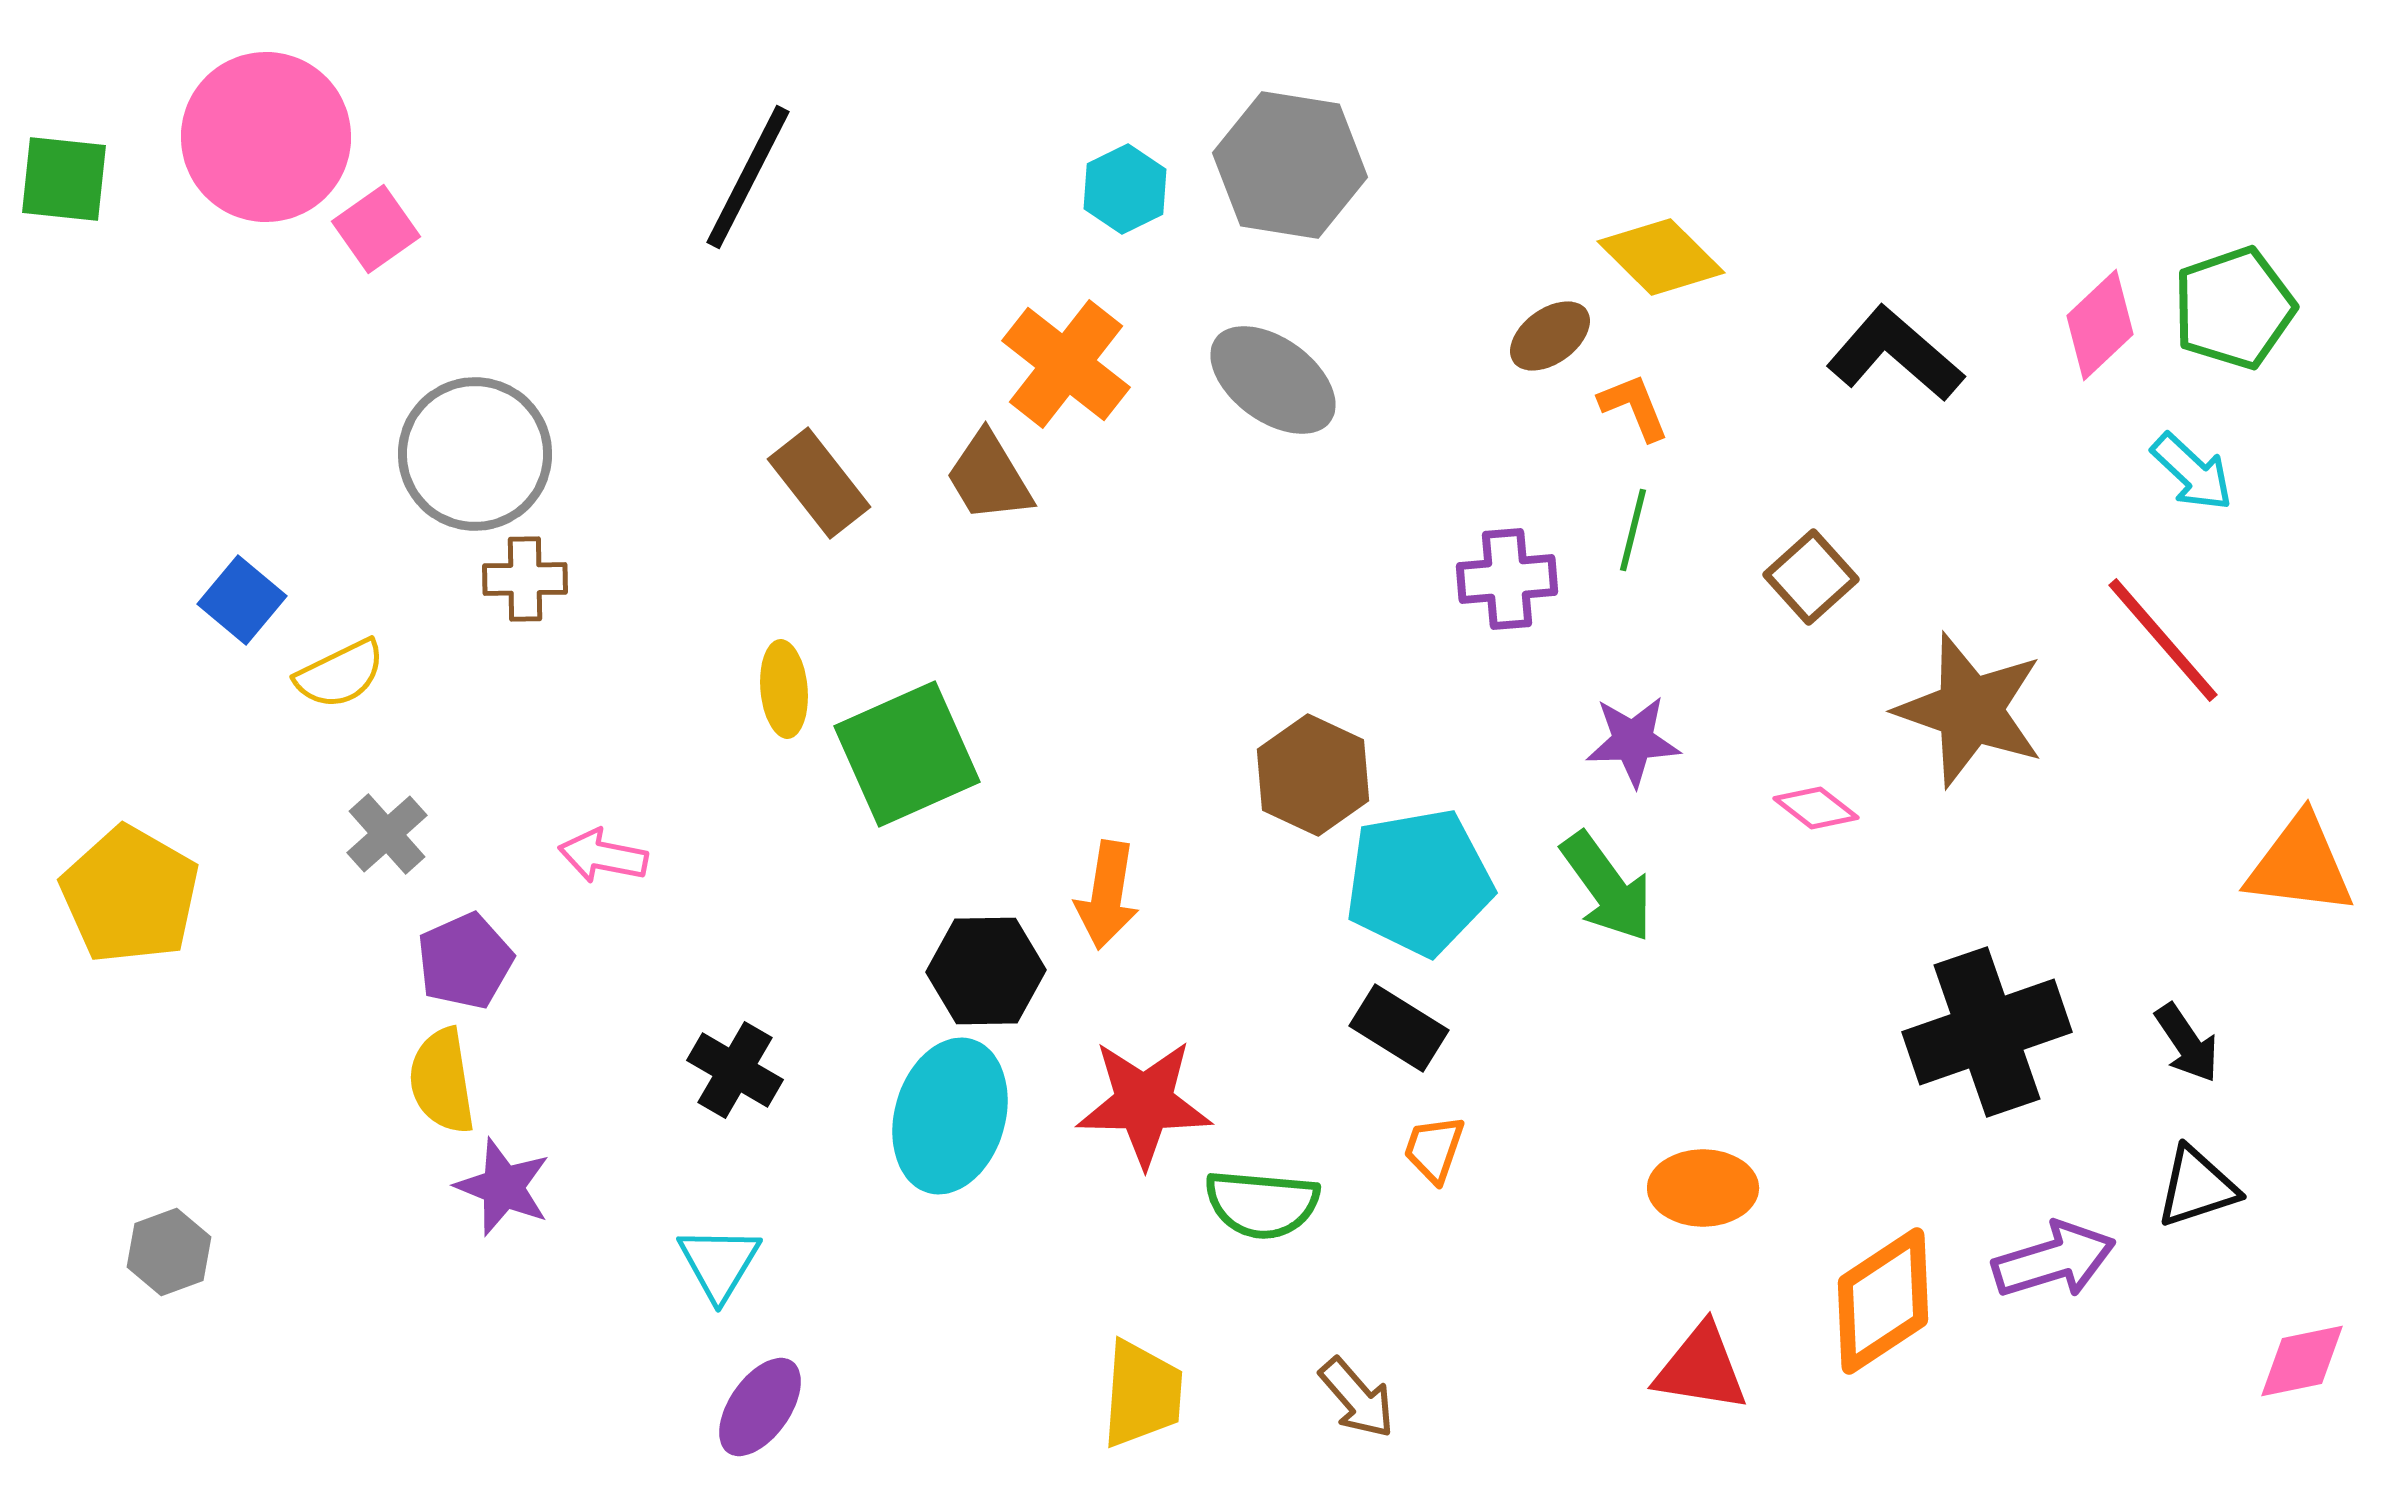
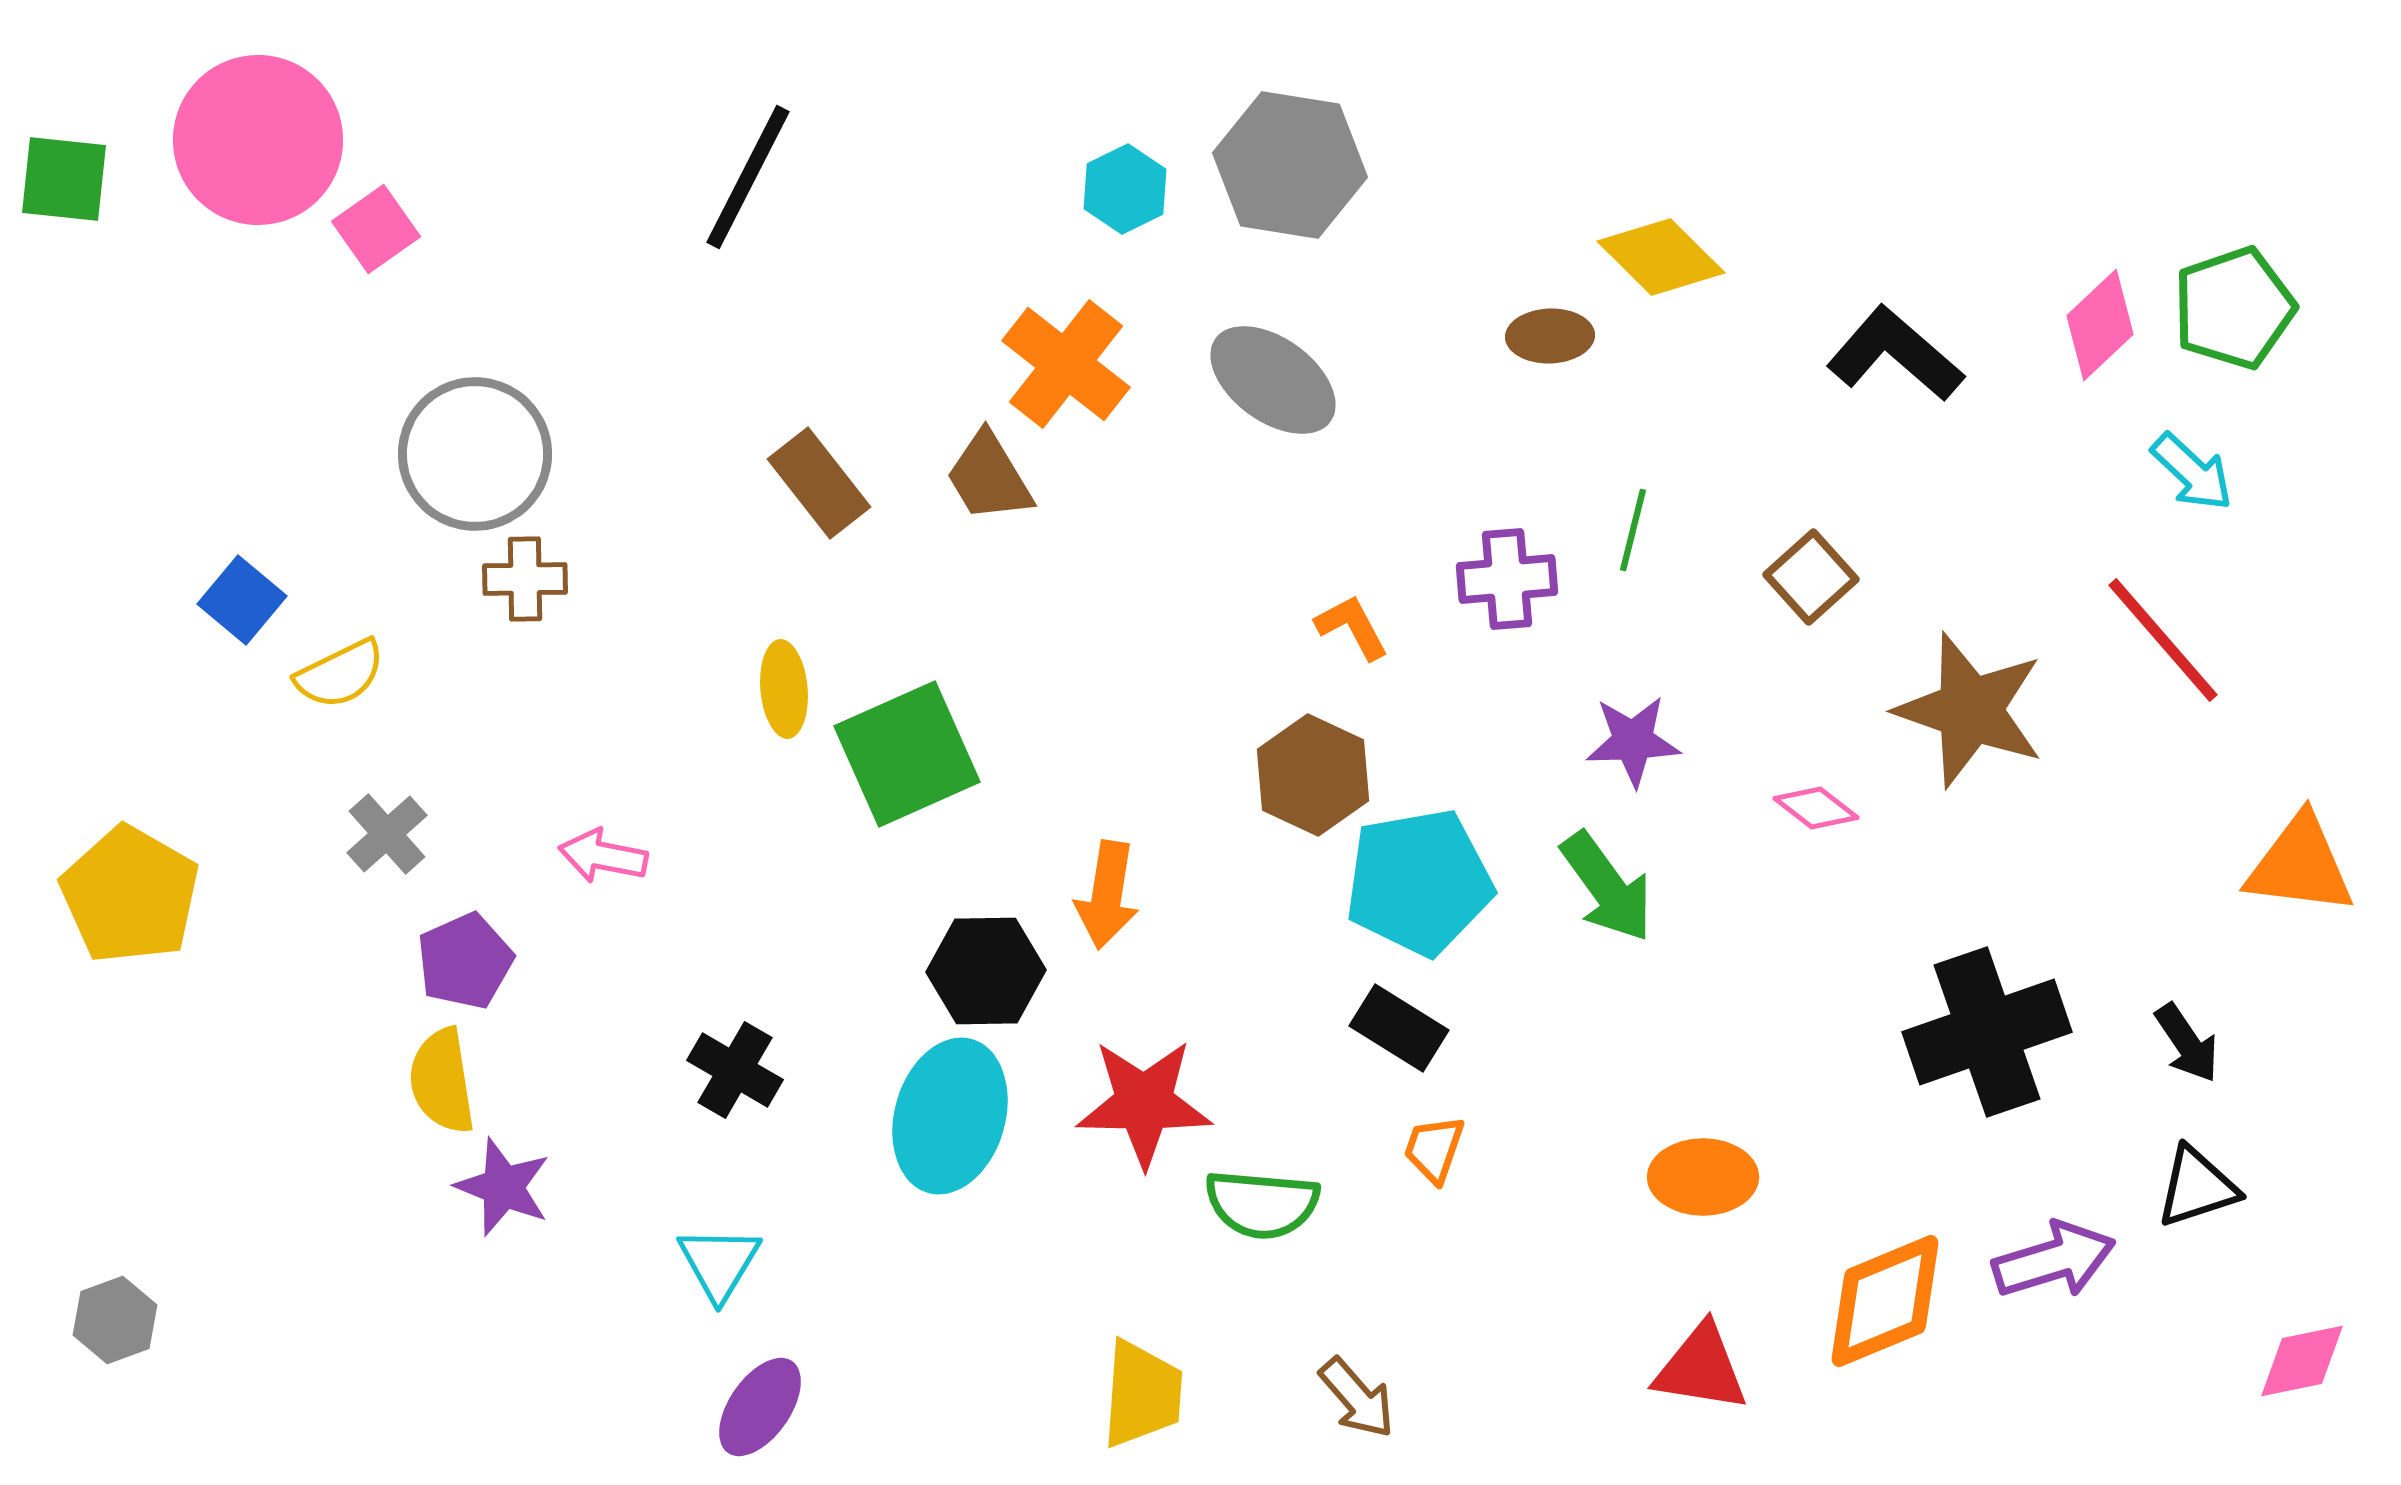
pink circle at (266, 137): moved 8 px left, 3 px down
brown ellipse at (1550, 336): rotated 34 degrees clockwise
orange L-shape at (1634, 407): moved 282 px left, 220 px down; rotated 6 degrees counterclockwise
orange ellipse at (1703, 1188): moved 11 px up
gray hexagon at (169, 1252): moved 54 px left, 68 px down
orange diamond at (1883, 1301): moved 2 px right; rotated 11 degrees clockwise
